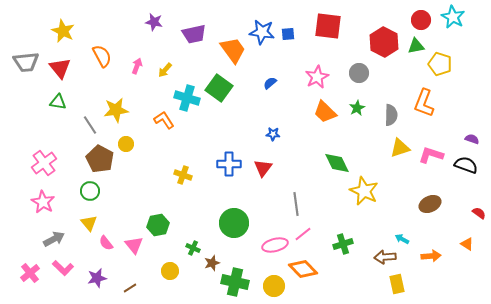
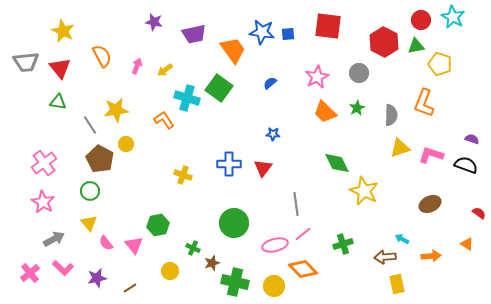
yellow arrow at (165, 70): rotated 14 degrees clockwise
